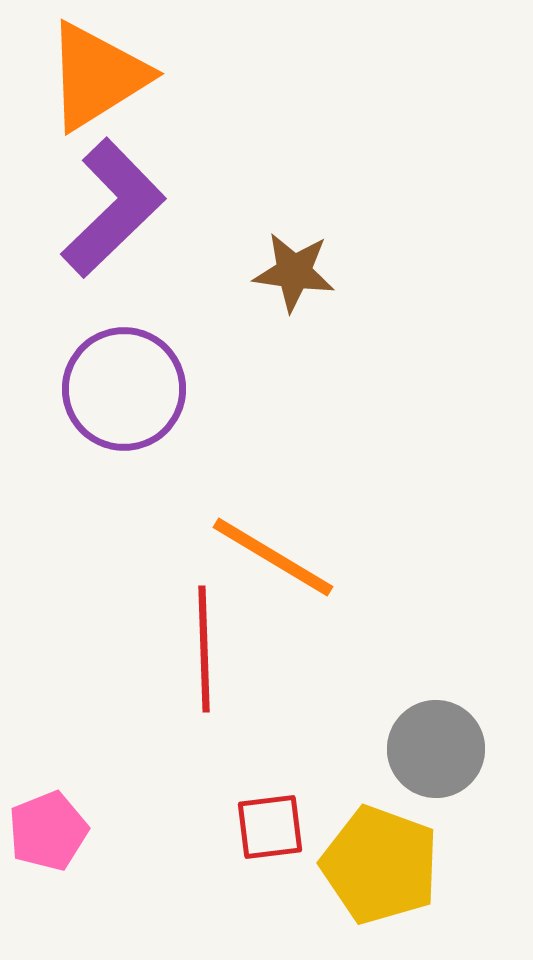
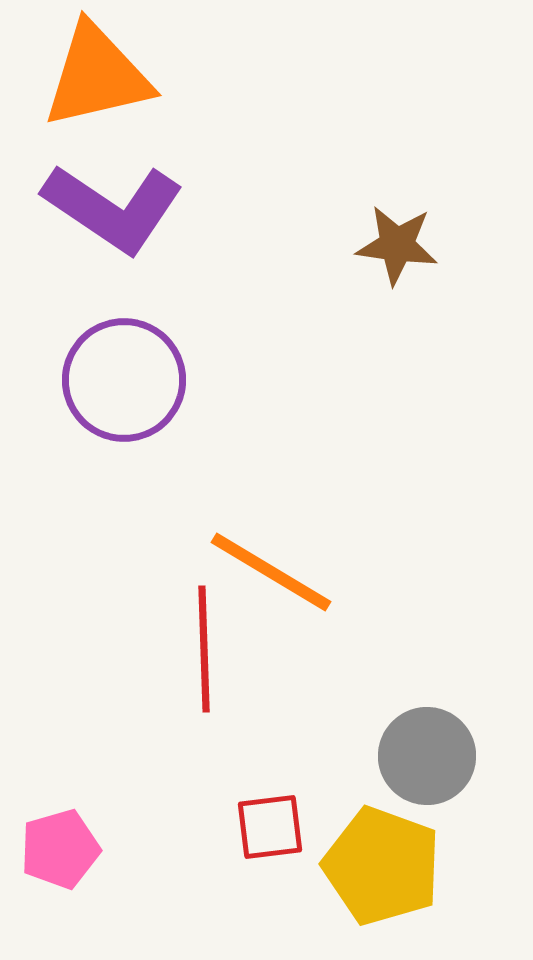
orange triangle: rotated 19 degrees clockwise
purple L-shape: rotated 78 degrees clockwise
brown star: moved 103 px right, 27 px up
purple circle: moved 9 px up
orange line: moved 2 px left, 15 px down
gray circle: moved 9 px left, 7 px down
pink pentagon: moved 12 px right, 18 px down; rotated 6 degrees clockwise
yellow pentagon: moved 2 px right, 1 px down
